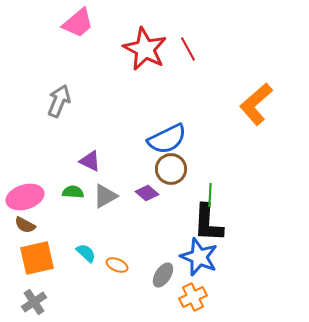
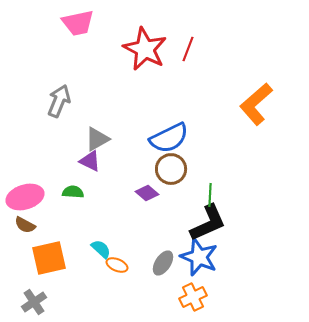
pink trapezoid: rotated 28 degrees clockwise
red line: rotated 50 degrees clockwise
blue semicircle: moved 2 px right, 1 px up
gray triangle: moved 8 px left, 57 px up
black L-shape: rotated 117 degrees counterclockwise
cyan semicircle: moved 15 px right, 4 px up
orange square: moved 12 px right
gray ellipse: moved 12 px up
